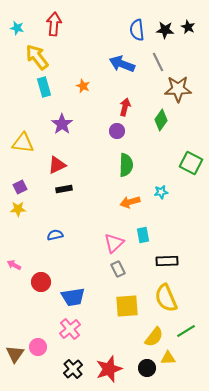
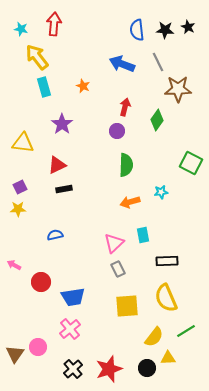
cyan star at (17, 28): moved 4 px right, 1 px down
green diamond at (161, 120): moved 4 px left
